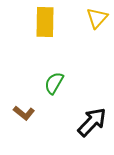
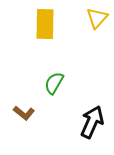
yellow rectangle: moved 2 px down
black arrow: rotated 20 degrees counterclockwise
